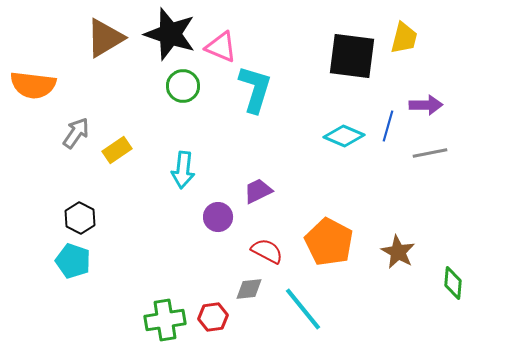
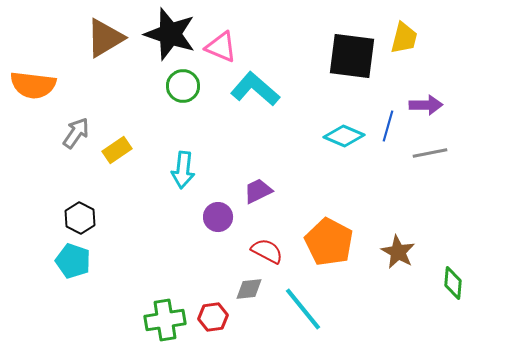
cyan L-shape: rotated 66 degrees counterclockwise
